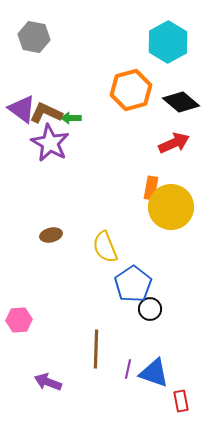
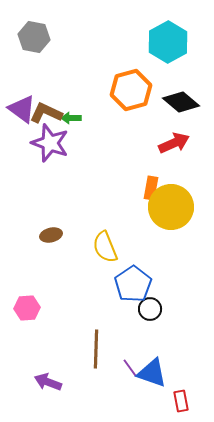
purple star: rotated 9 degrees counterclockwise
pink hexagon: moved 8 px right, 12 px up
purple line: moved 2 px right, 1 px up; rotated 48 degrees counterclockwise
blue triangle: moved 2 px left
